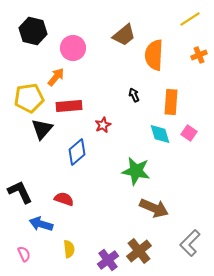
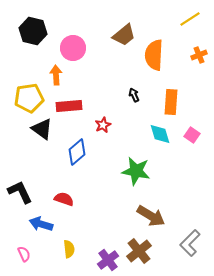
orange arrow: moved 2 px up; rotated 42 degrees counterclockwise
black triangle: rotated 35 degrees counterclockwise
pink square: moved 3 px right, 2 px down
brown arrow: moved 3 px left, 8 px down; rotated 8 degrees clockwise
